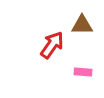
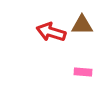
red arrow: moved 1 px left, 13 px up; rotated 108 degrees counterclockwise
